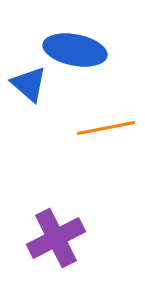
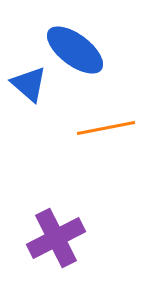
blue ellipse: rotated 26 degrees clockwise
